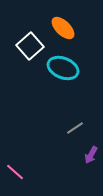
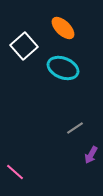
white square: moved 6 px left
